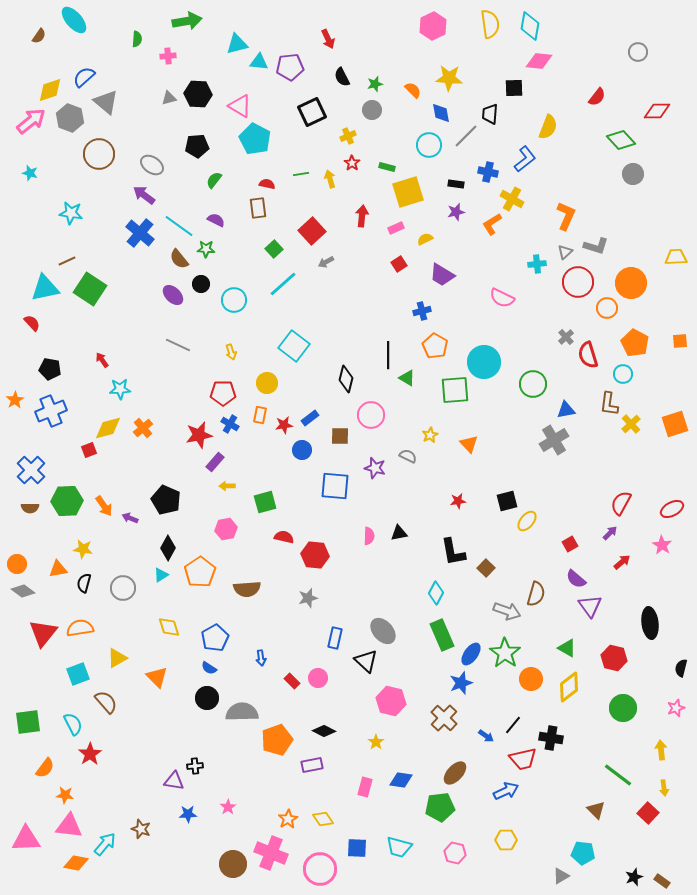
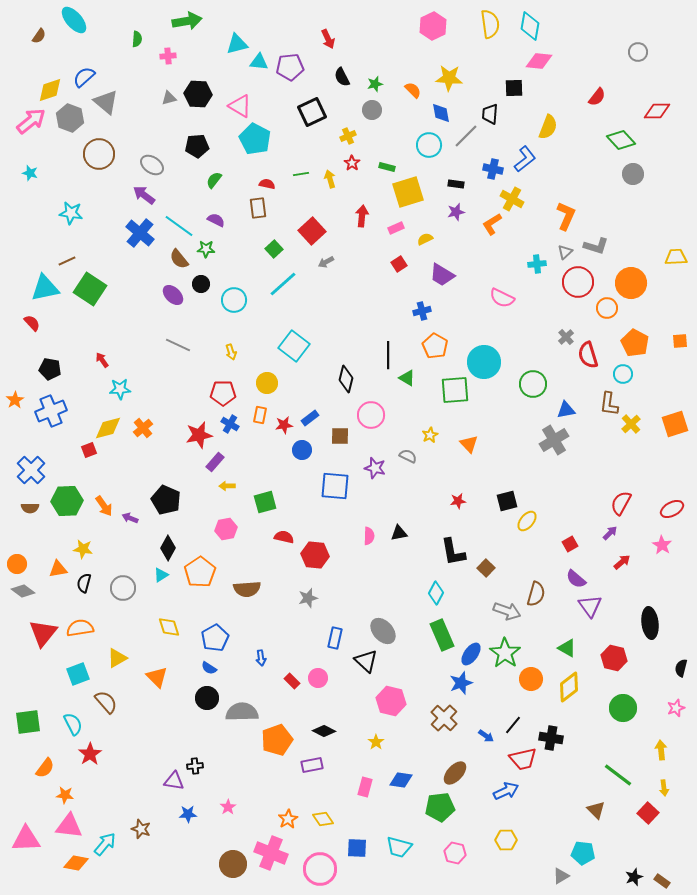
blue cross at (488, 172): moved 5 px right, 3 px up
